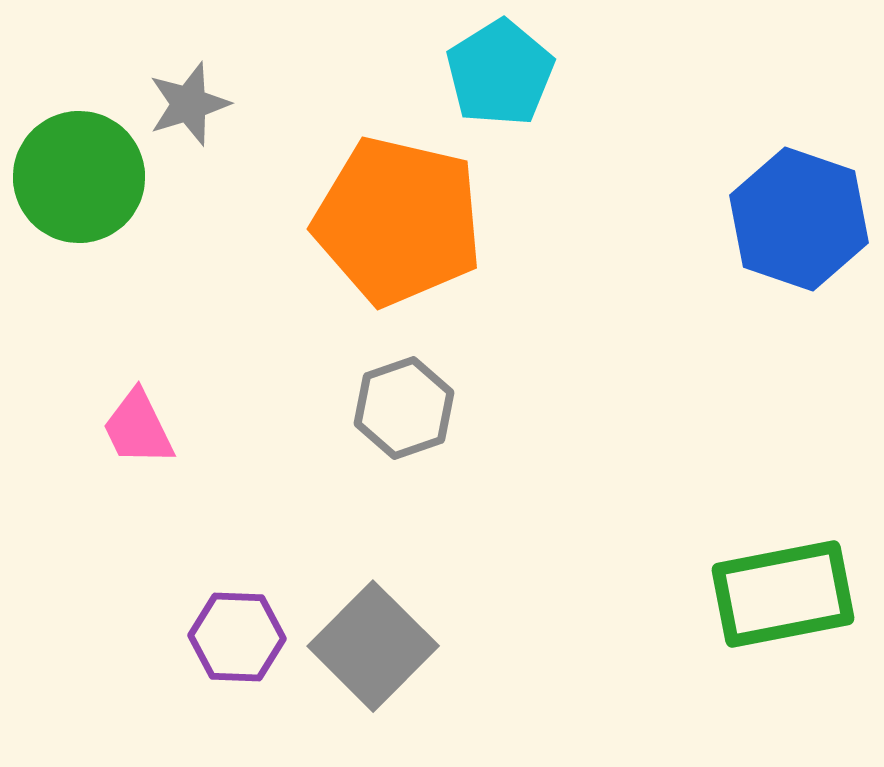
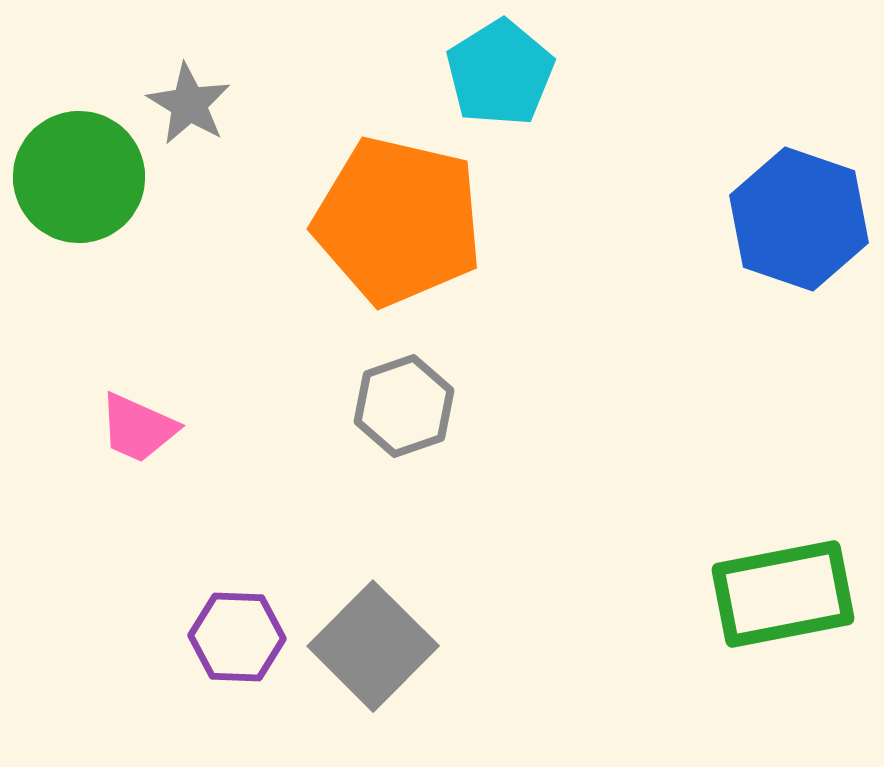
gray star: rotated 24 degrees counterclockwise
gray hexagon: moved 2 px up
pink trapezoid: rotated 40 degrees counterclockwise
